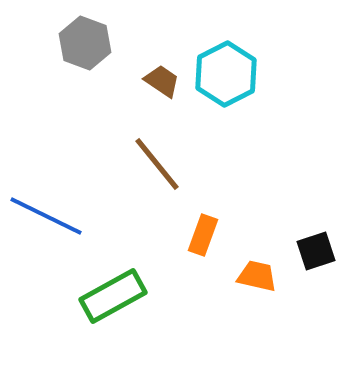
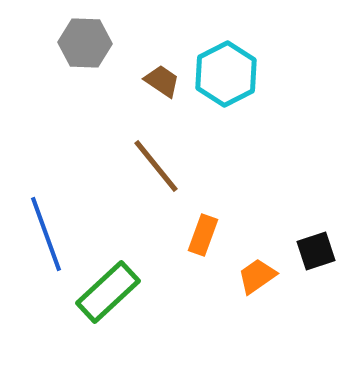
gray hexagon: rotated 18 degrees counterclockwise
brown line: moved 1 px left, 2 px down
blue line: moved 18 px down; rotated 44 degrees clockwise
orange trapezoid: rotated 48 degrees counterclockwise
green rectangle: moved 5 px left, 4 px up; rotated 14 degrees counterclockwise
